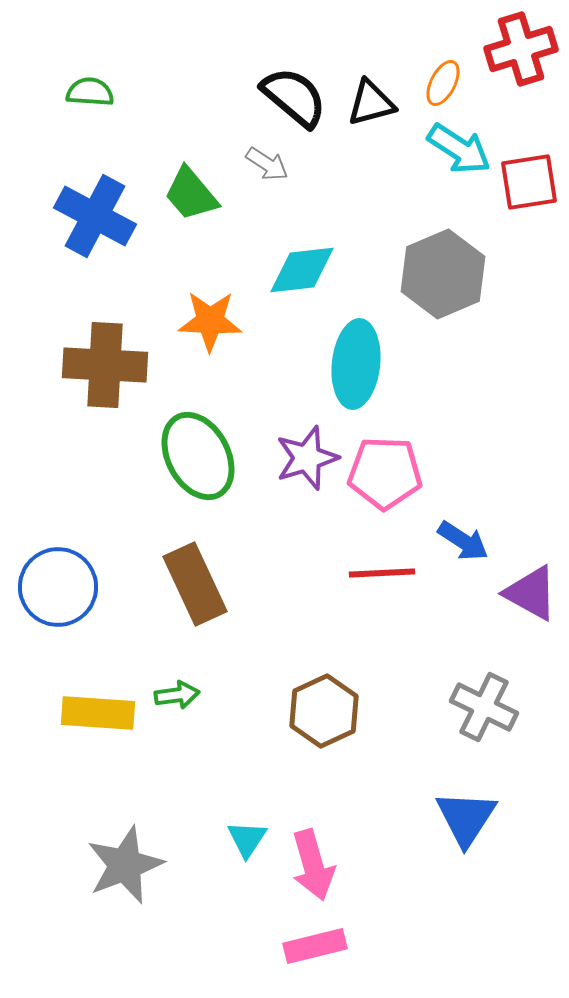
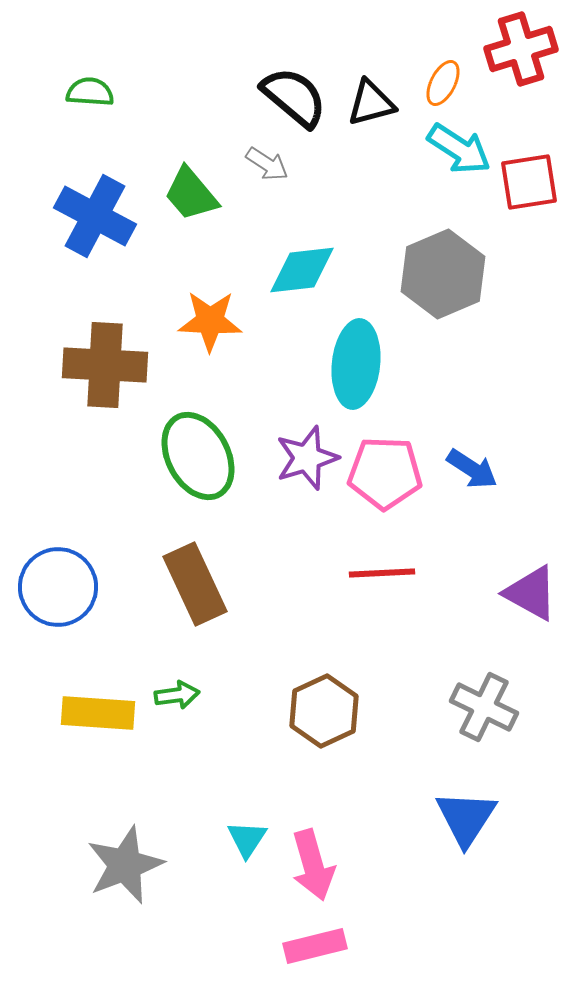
blue arrow: moved 9 px right, 72 px up
